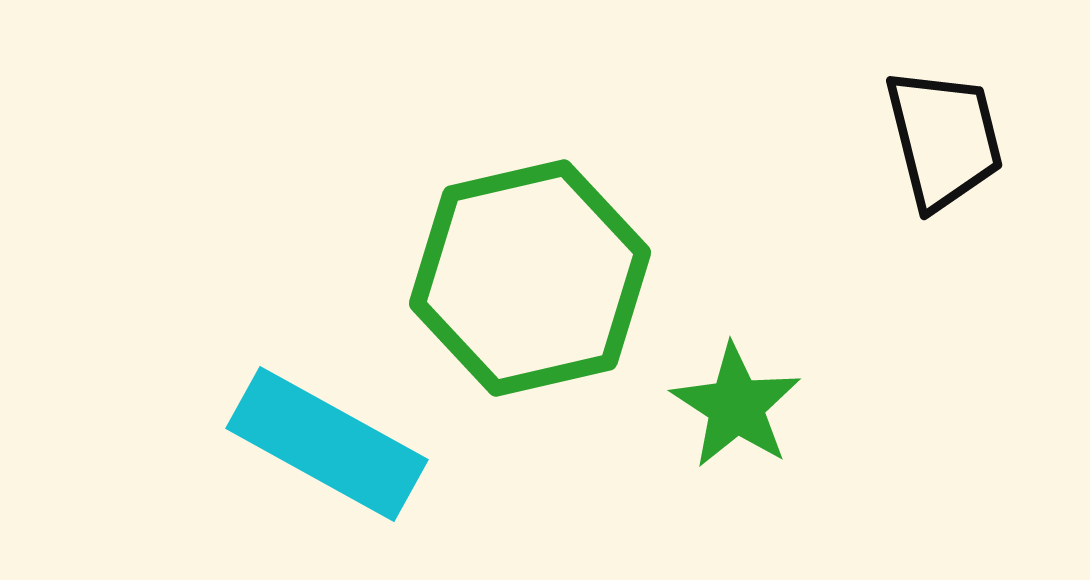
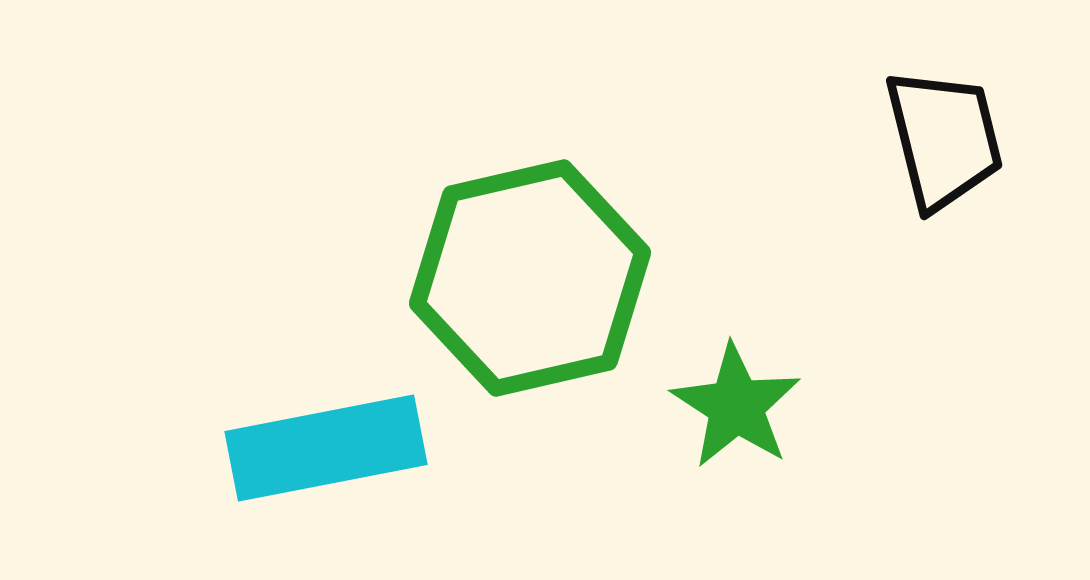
cyan rectangle: moved 1 px left, 4 px down; rotated 40 degrees counterclockwise
